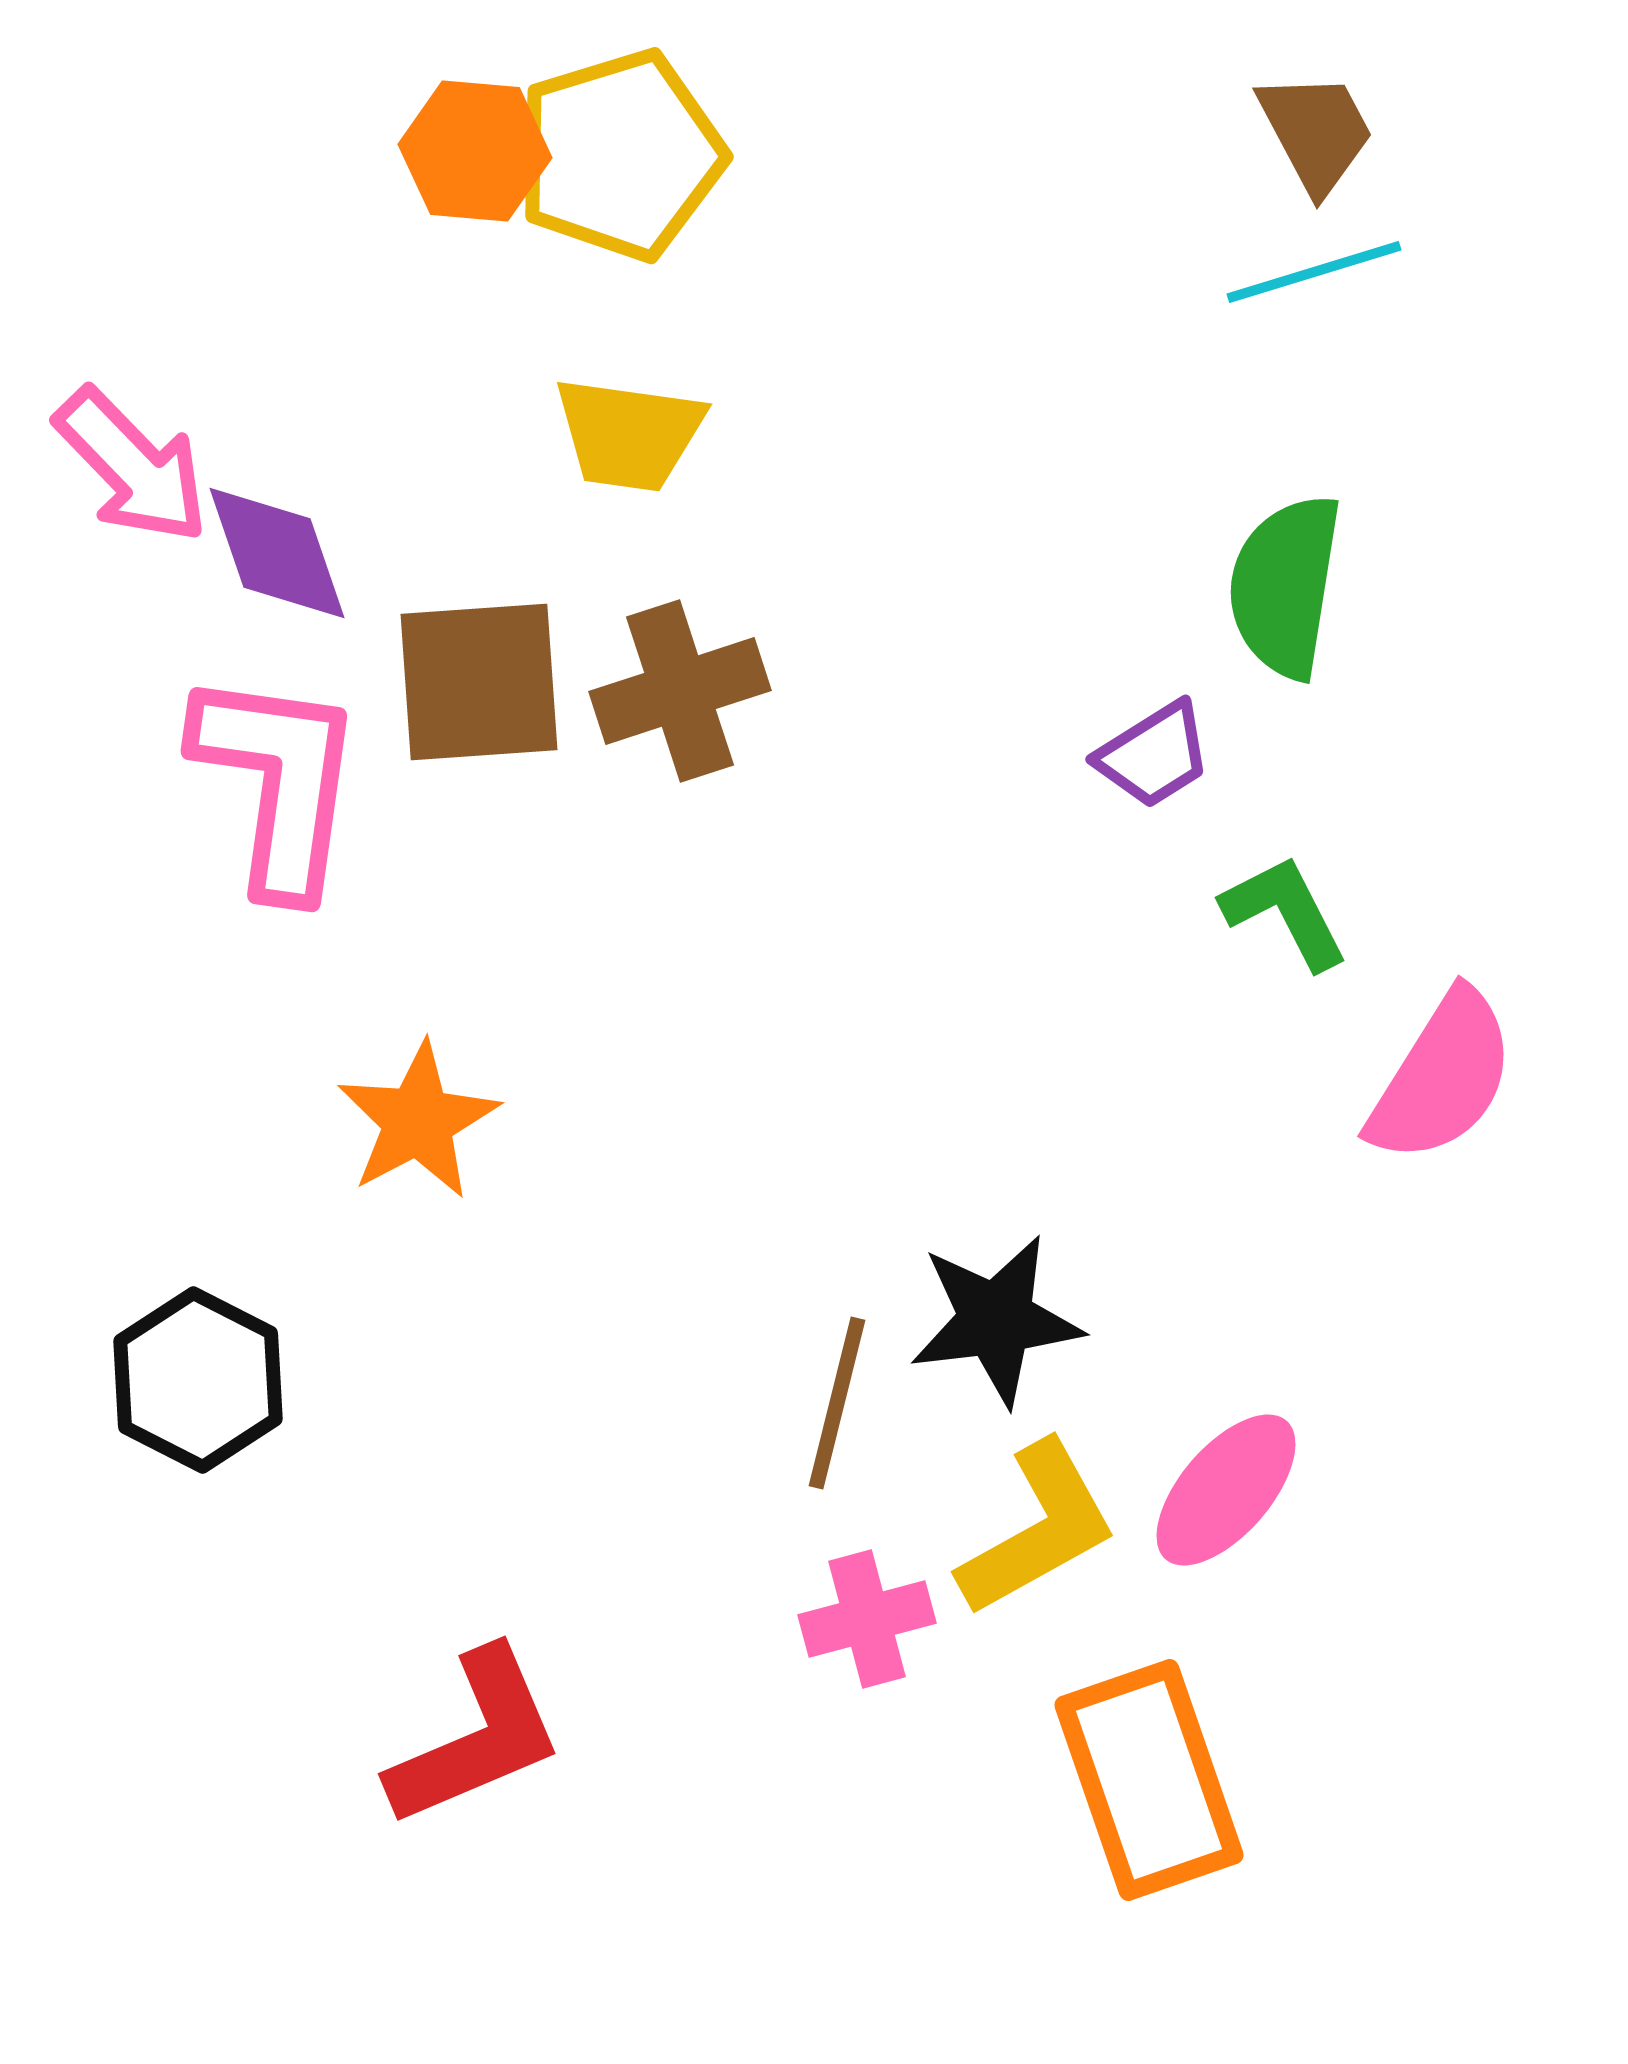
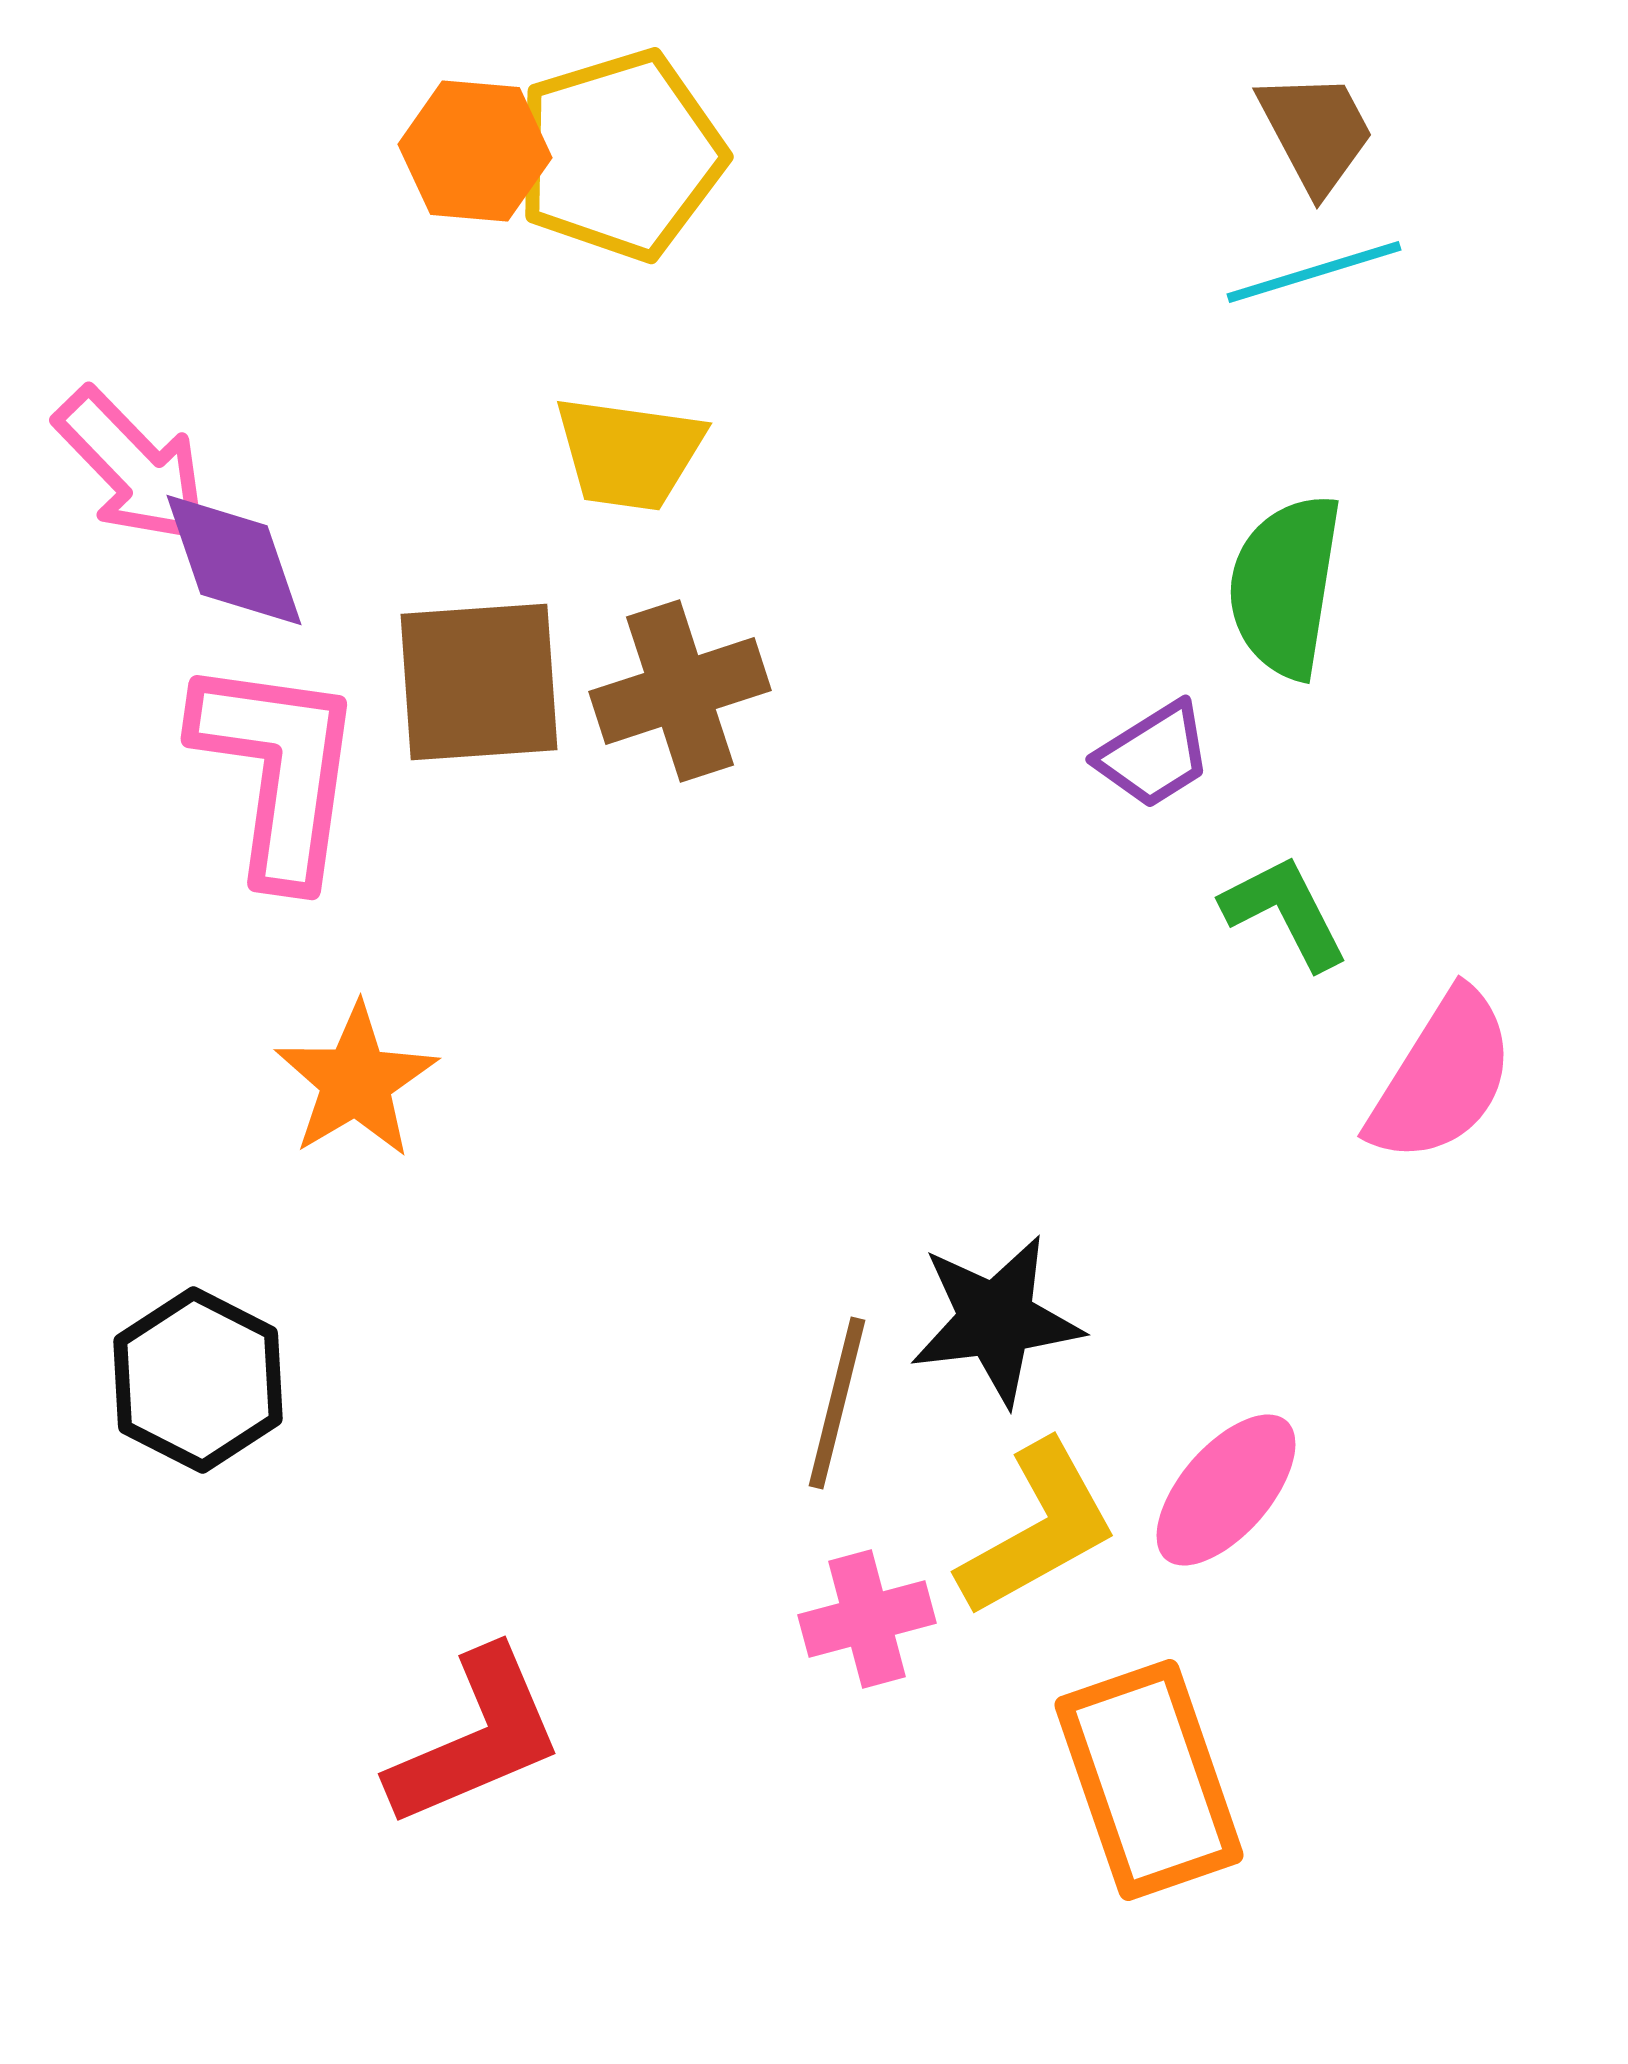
yellow trapezoid: moved 19 px down
purple diamond: moved 43 px left, 7 px down
pink L-shape: moved 12 px up
orange star: moved 62 px left, 40 px up; rotated 3 degrees counterclockwise
